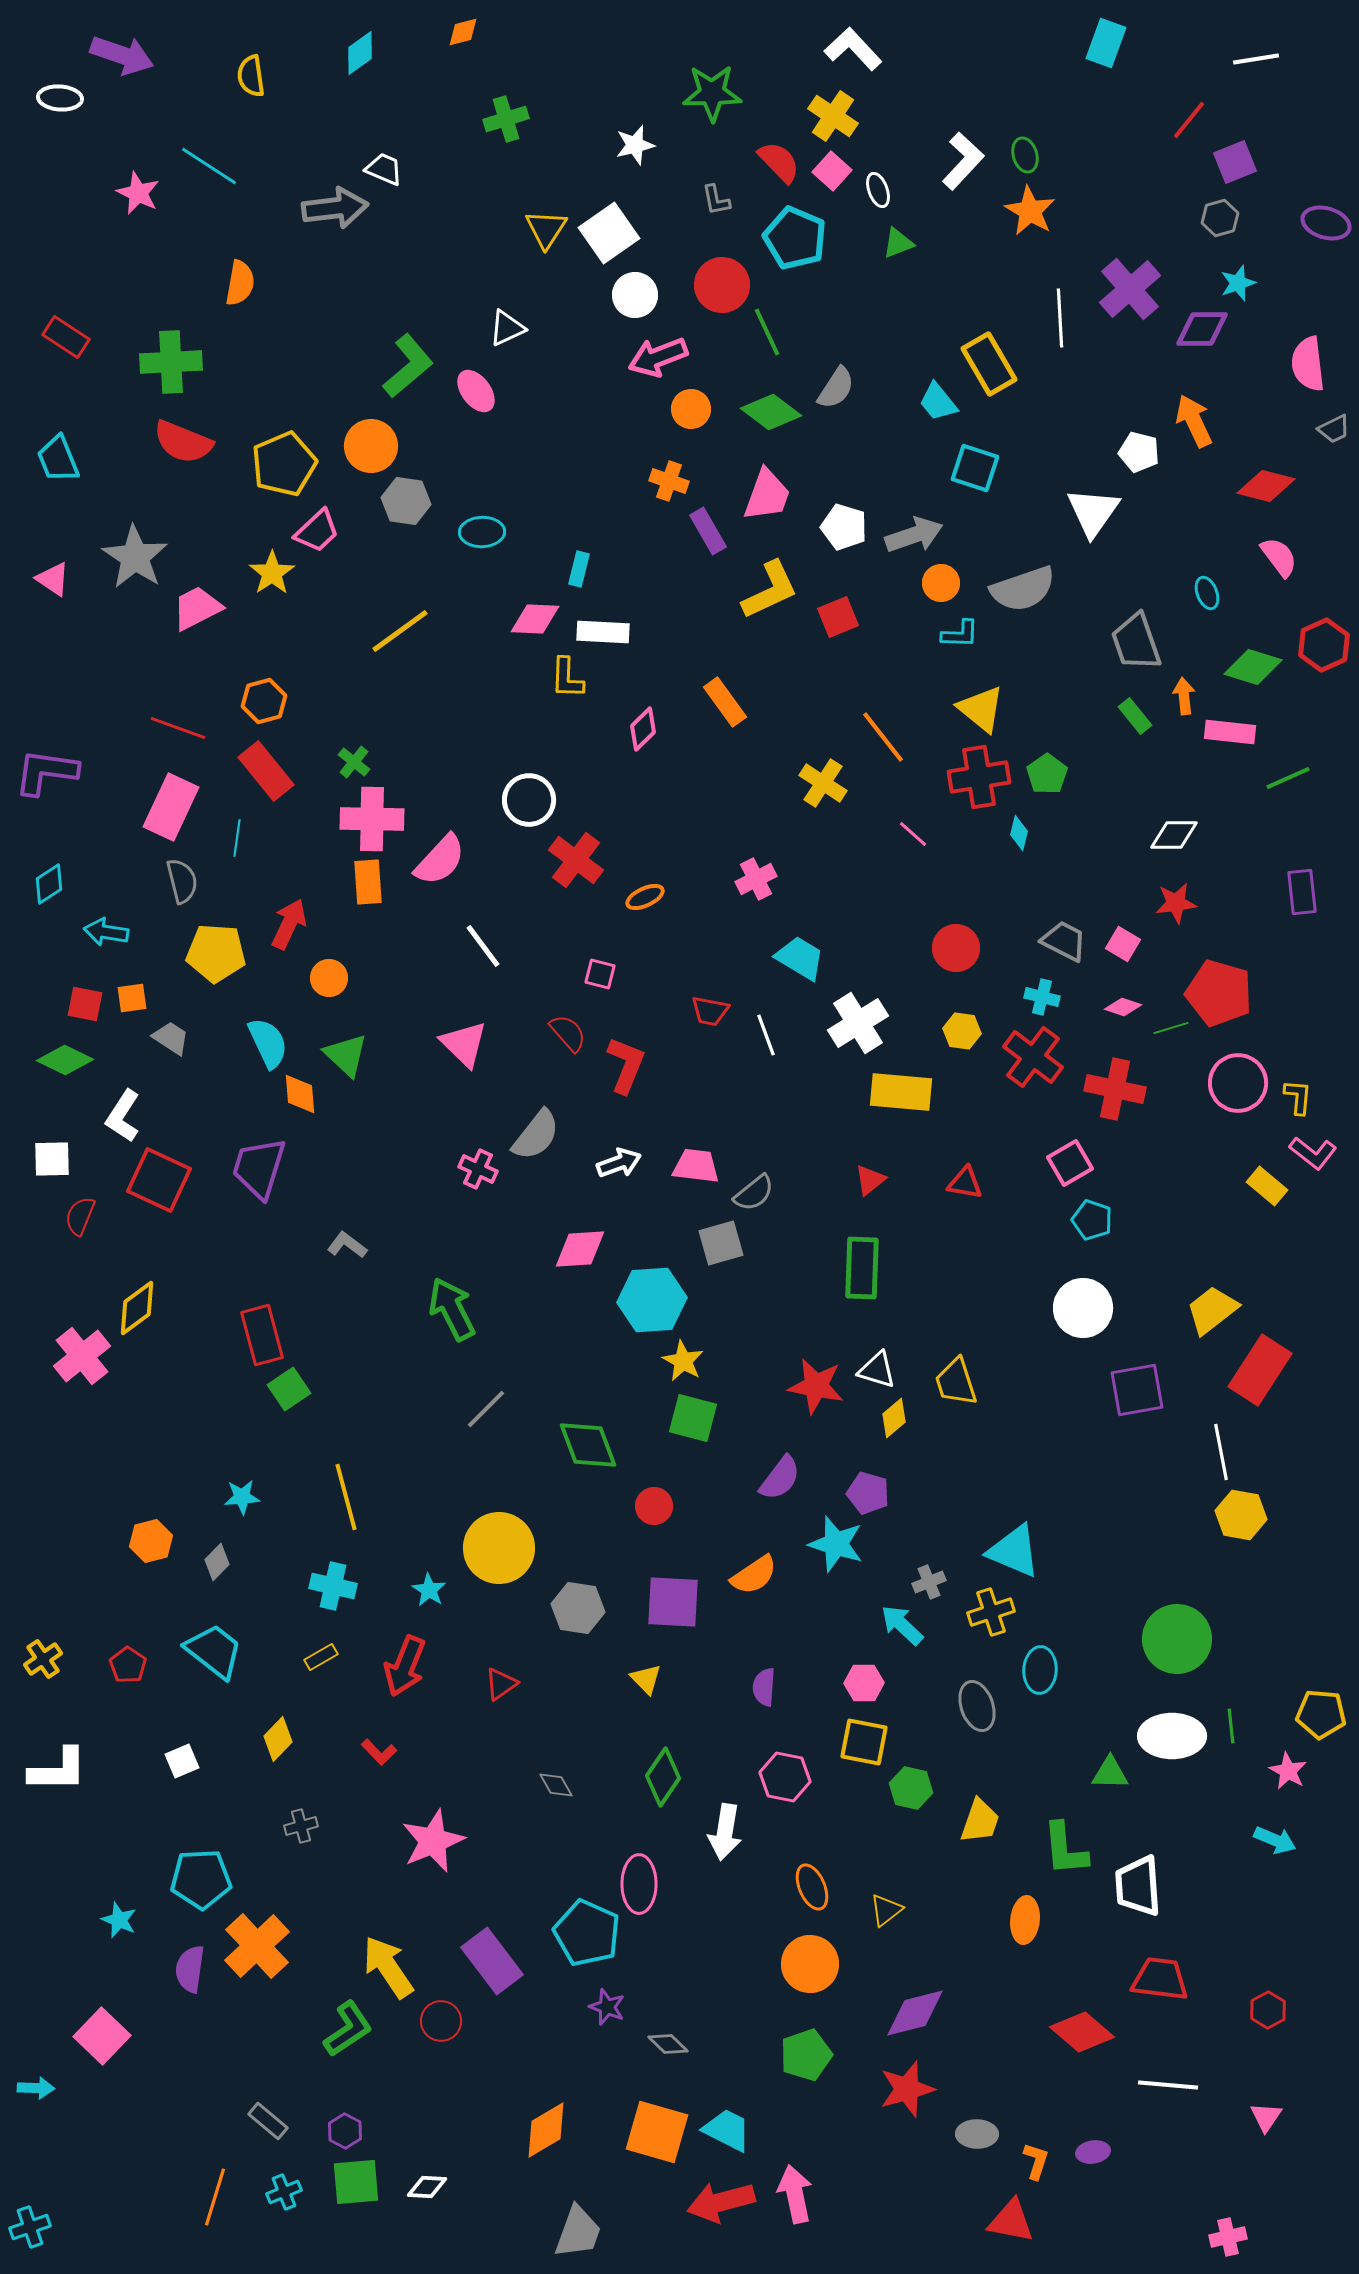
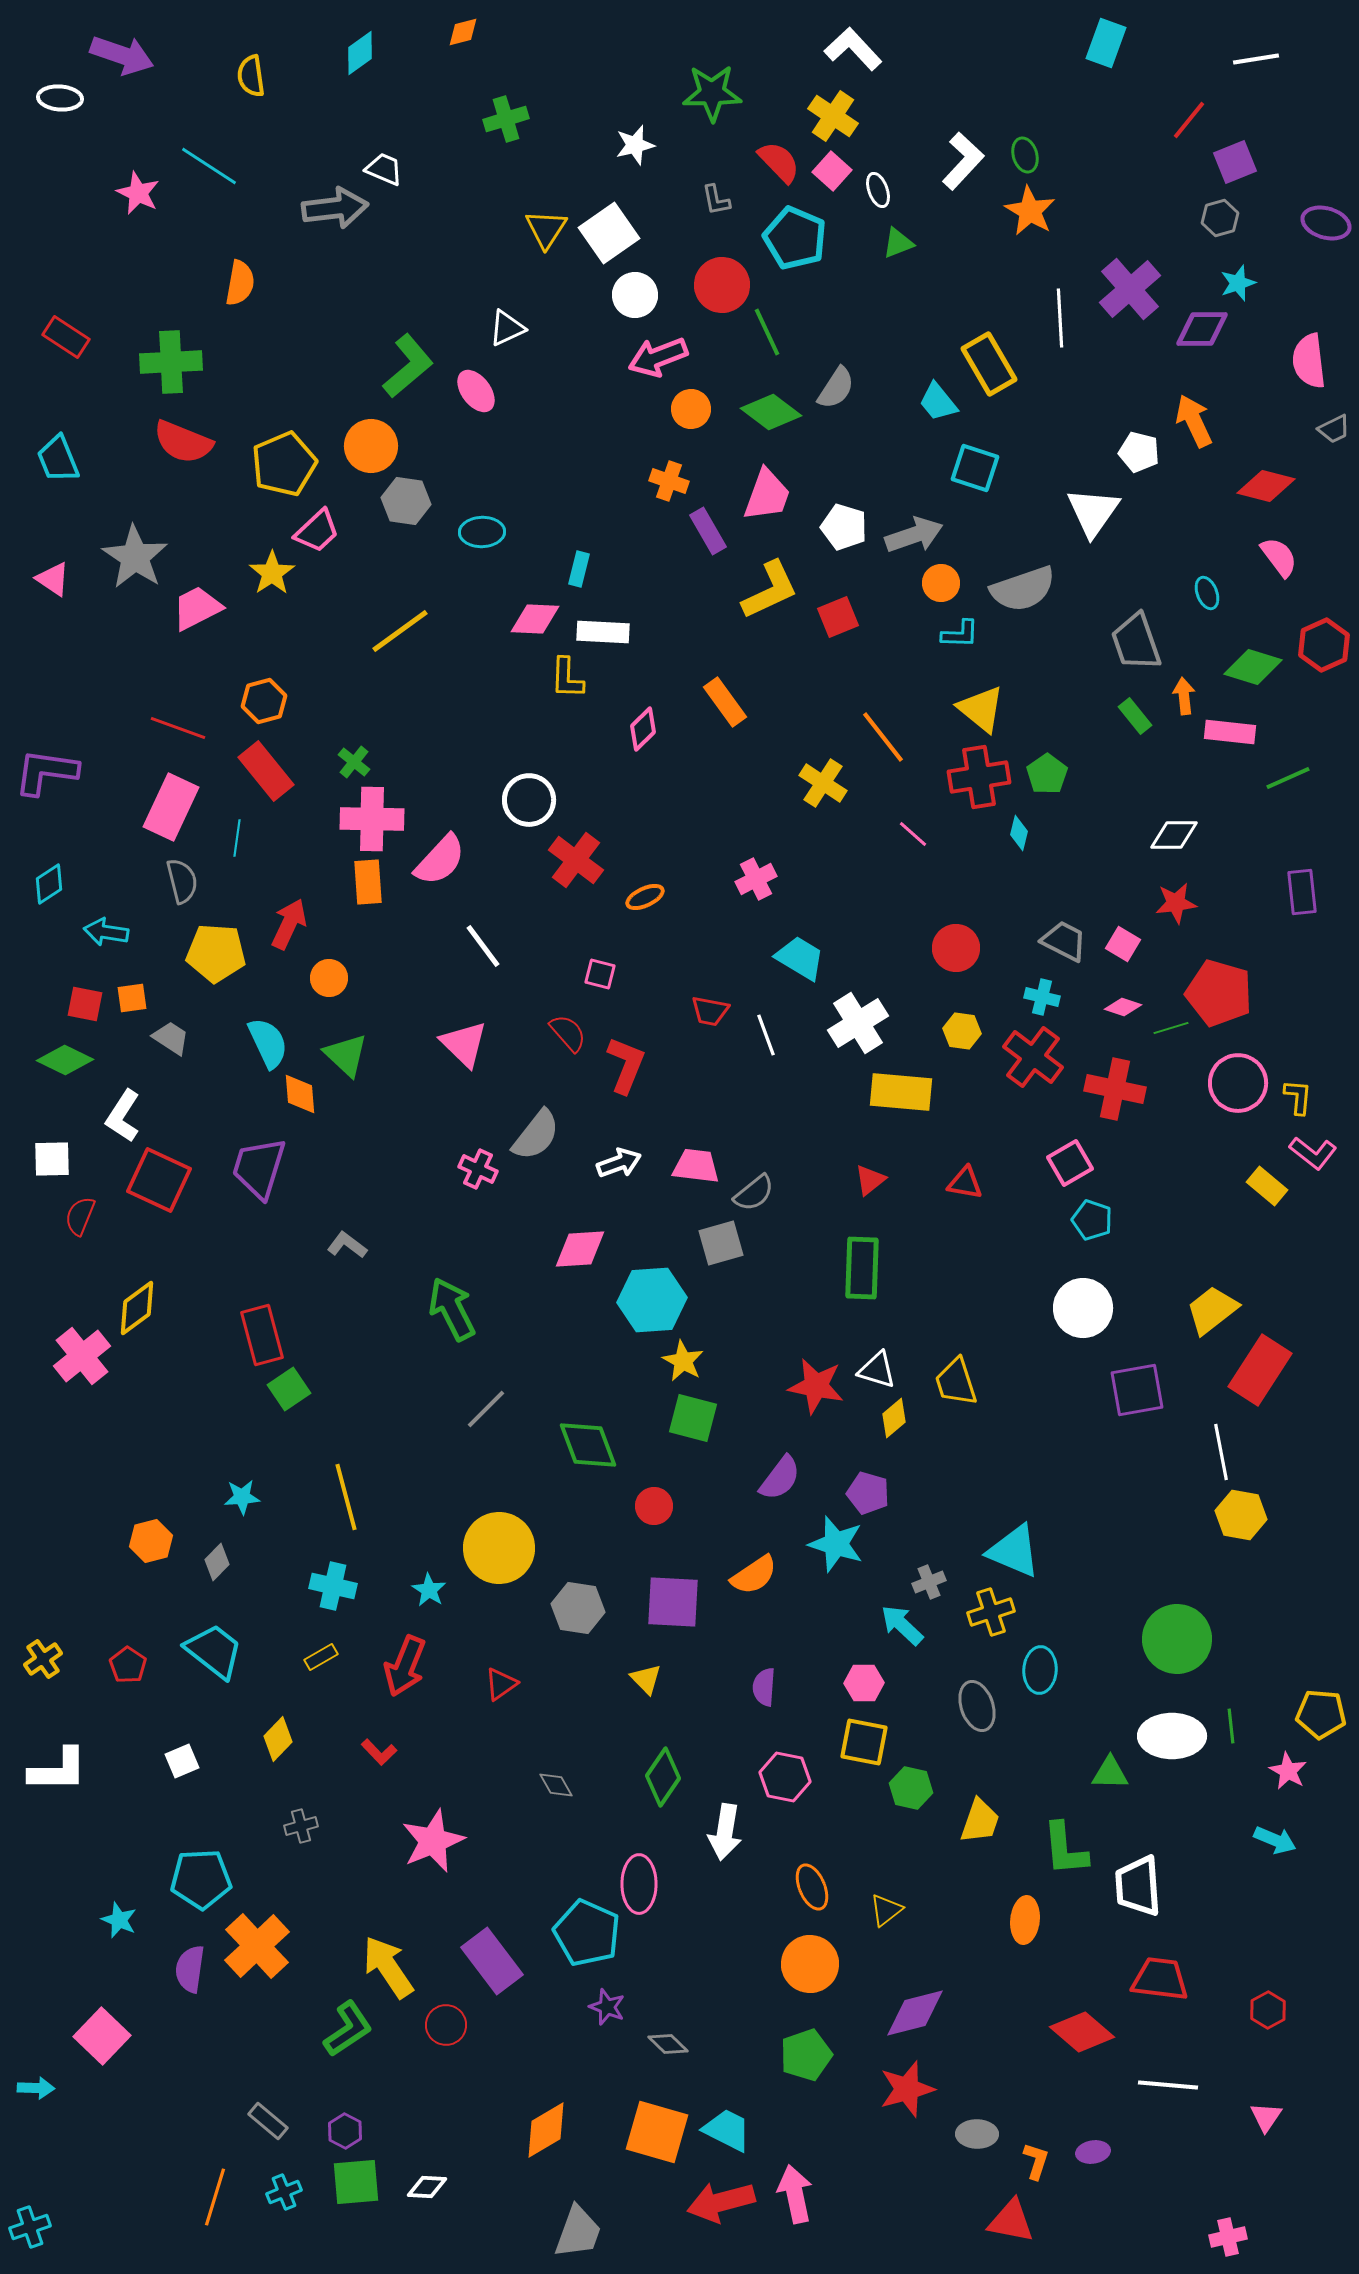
pink semicircle at (1308, 364): moved 1 px right, 3 px up
red circle at (441, 2021): moved 5 px right, 4 px down
